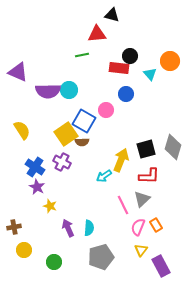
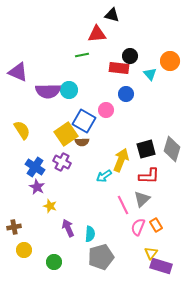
gray diamond: moved 1 px left, 2 px down
cyan semicircle: moved 1 px right, 6 px down
yellow triangle: moved 10 px right, 3 px down
purple rectangle: rotated 45 degrees counterclockwise
